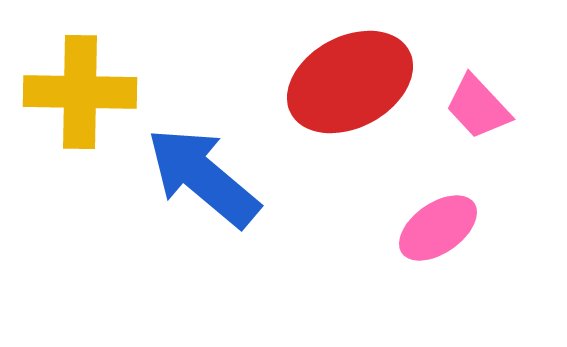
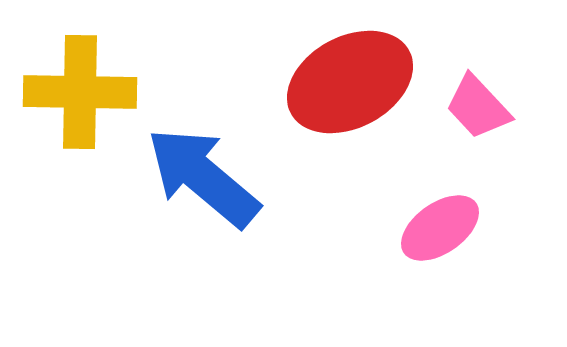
pink ellipse: moved 2 px right
